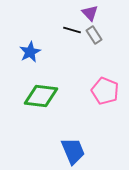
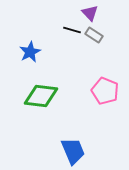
gray rectangle: rotated 24 degrees counterclockwise
